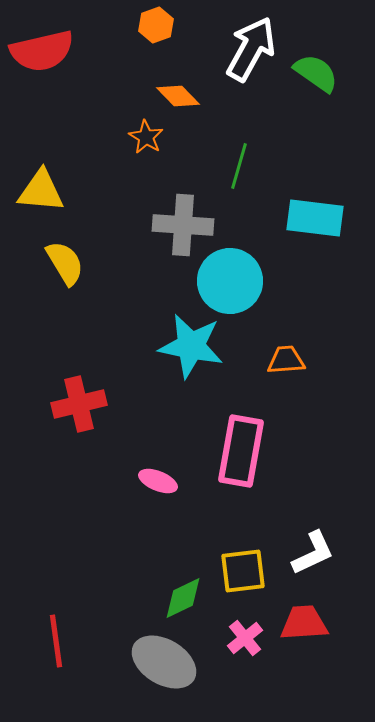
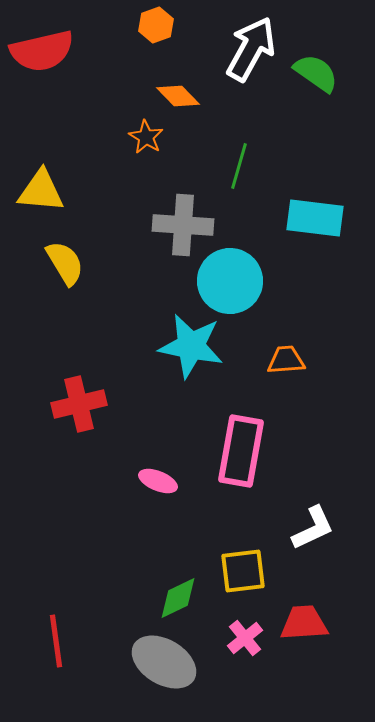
white L-shape: moved 25 px up
green diamond: moved 5 px left
